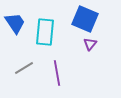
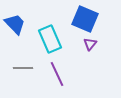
blue trapezoid: moved 1 px down; rotated 10 degrees counterclockwise
cyan rectangle: moved 5 px right, 7 px down; rotated 28 degrees counterclockwise
gray line: moved 1 px left; rotated 30 degrees clockwise
purple line: moved 1 px down; rotated 15 degrees counterclockwise
